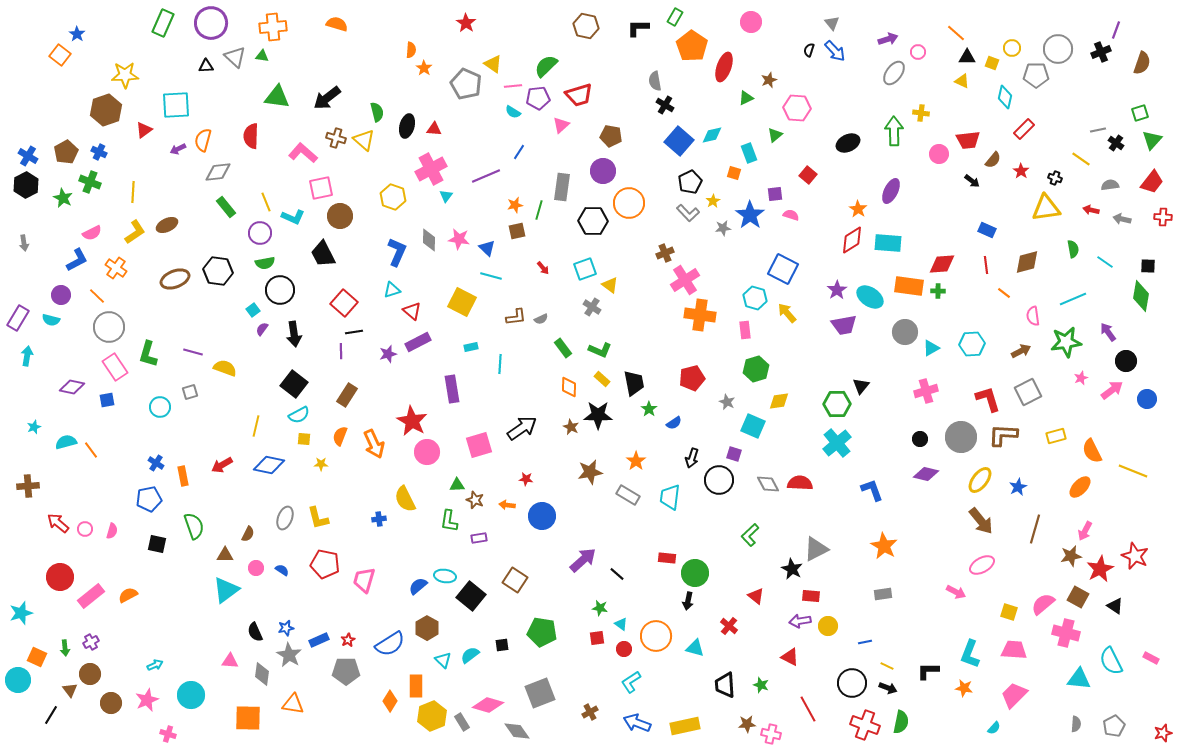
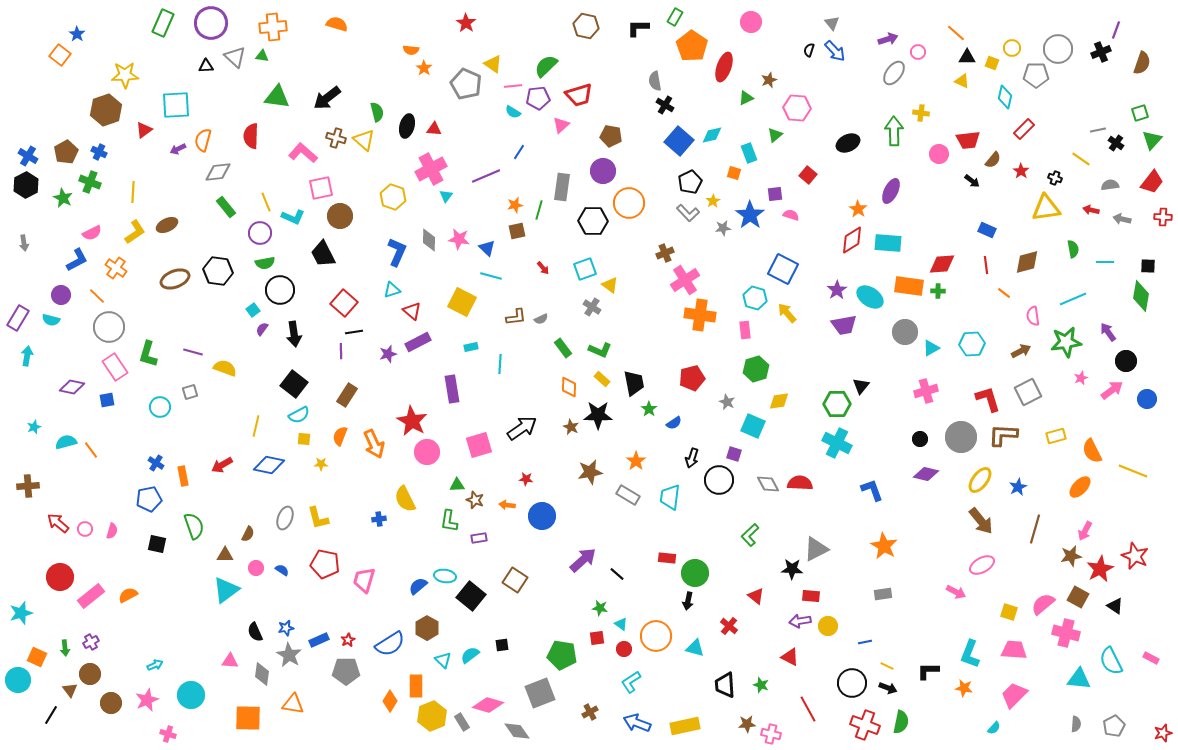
orange semicircle at (411, 50): rotated 91 degrees clockwise
cyan line at (1105, 262): rotated 36 degrees counterclockwise
cyan cross at (837, 443): rotated 24 degrees counterclockwise
black star at (792, 569): rotated 25 degrees counterclockwise
green pentagon at (542, 632): moved 20 px right, 23 px down
